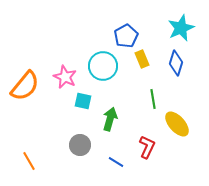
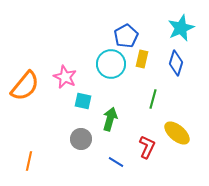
yellow rectangle: rotated 36 degrees clockwise
cyan circle: moved 8 px right, 2 px up
green line: rotated 24 degrees clockwise
yellow ellipse: moved 9 px down; rotated 8 degrees counterclockwise
gray circle: moved 1 px right, 6 px up
orange line: rotated 42 degrees clockwise
